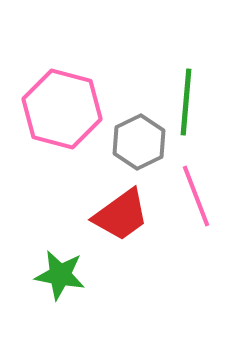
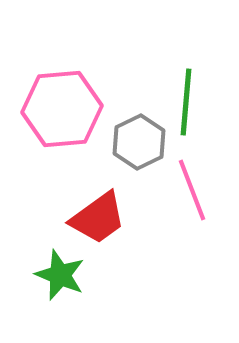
pink hexagon: rotated 20 degrees counterclockwise
pink line: moved 4 px left, 6 px up
red trapezoid: moved 23 px left, 3 px down
green star: rotated 12 degrees clockwise
